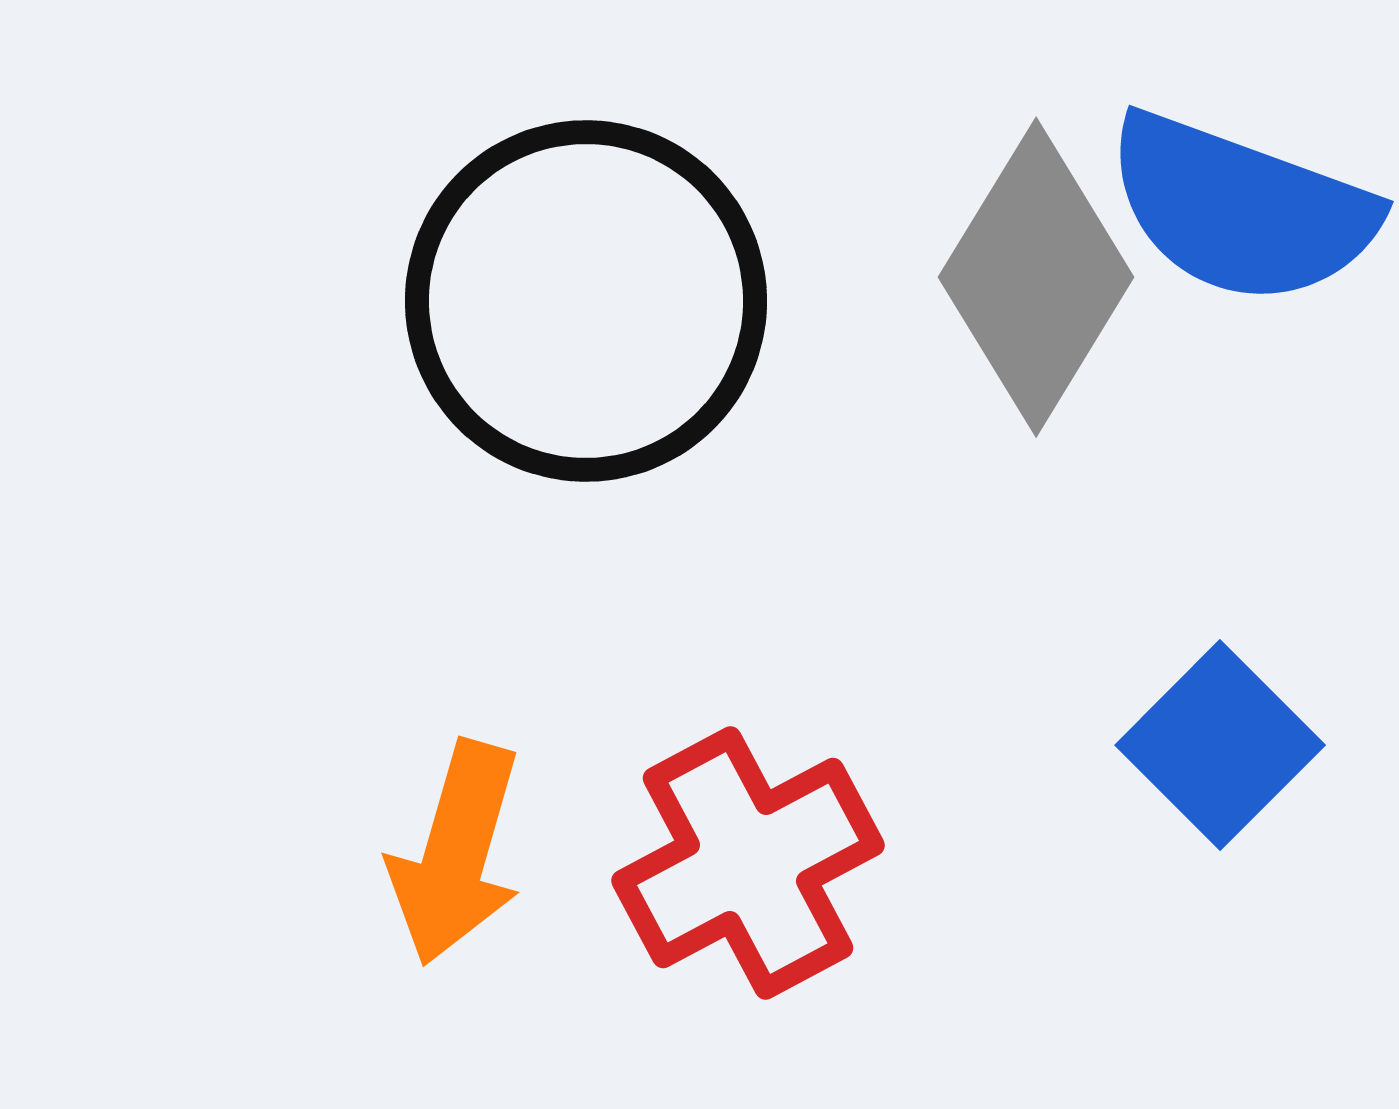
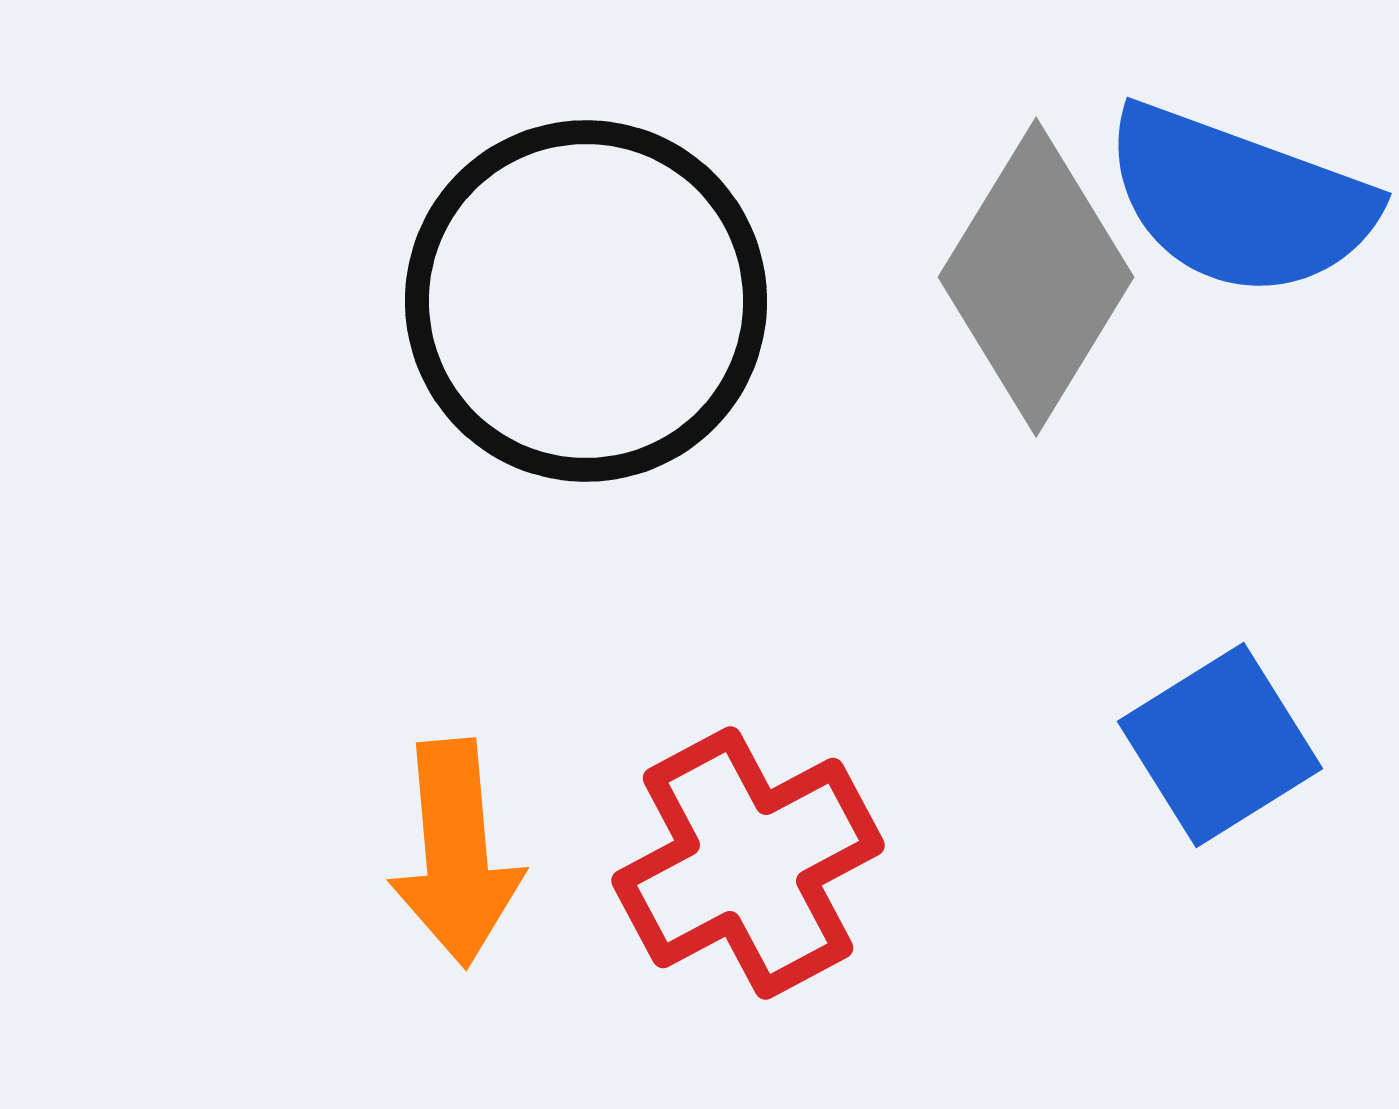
blue semicircle: moved 2 px left, 8 px up
blue square: rotated 13 degrees clockwise
orange arrow: rotated 21 degrees counterclockwise
